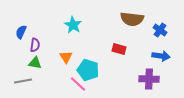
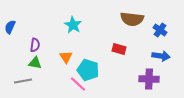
blue semicircle: moved 11 px left, 5 px up
